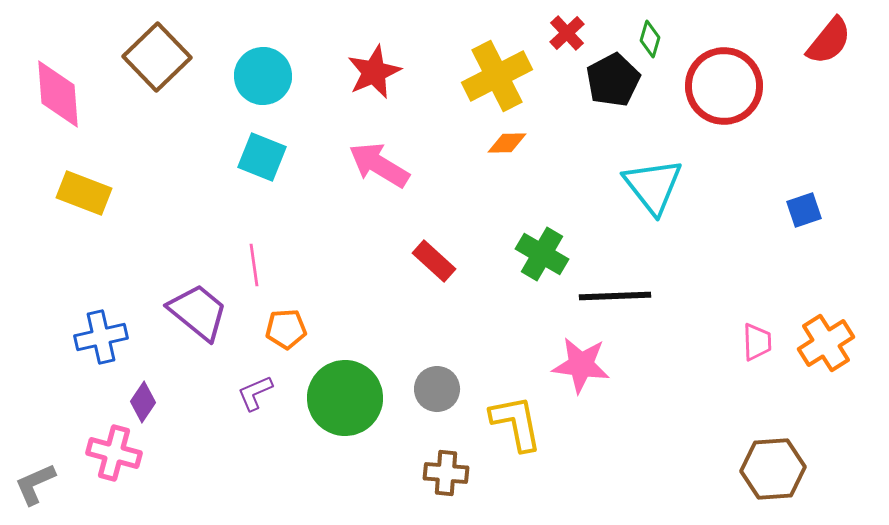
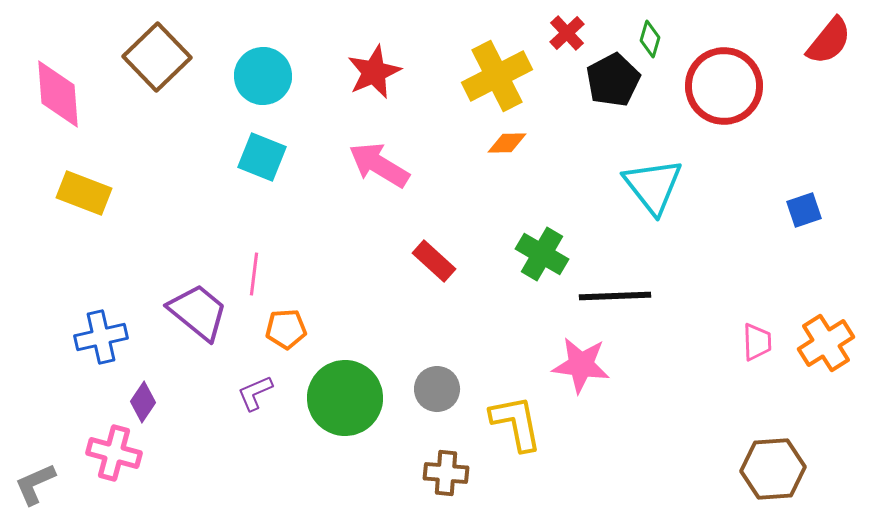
pink line: moved 9 px down; rotated 15 degrees clockwise
